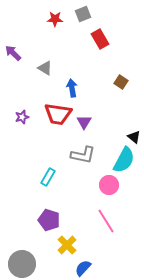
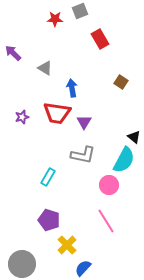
gray square: moved 3 px left, 3 px up
red trapezoid: moved 1 px left, 1 px up
